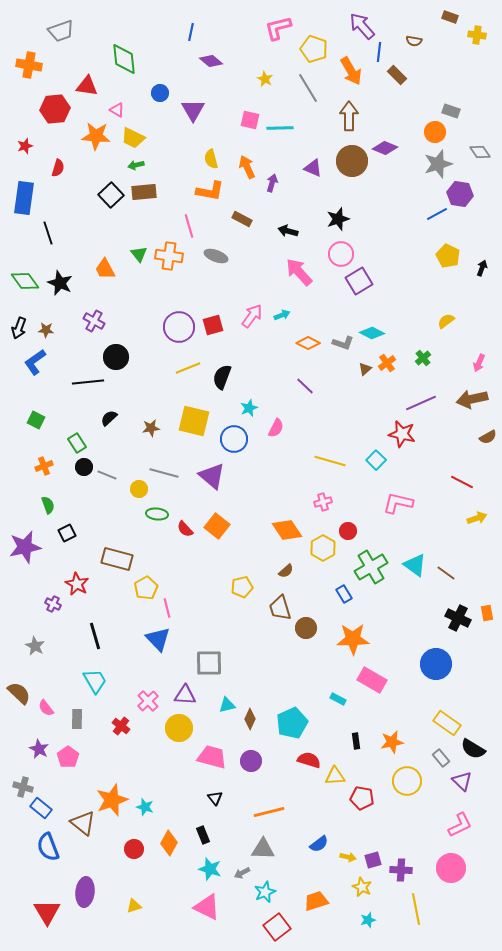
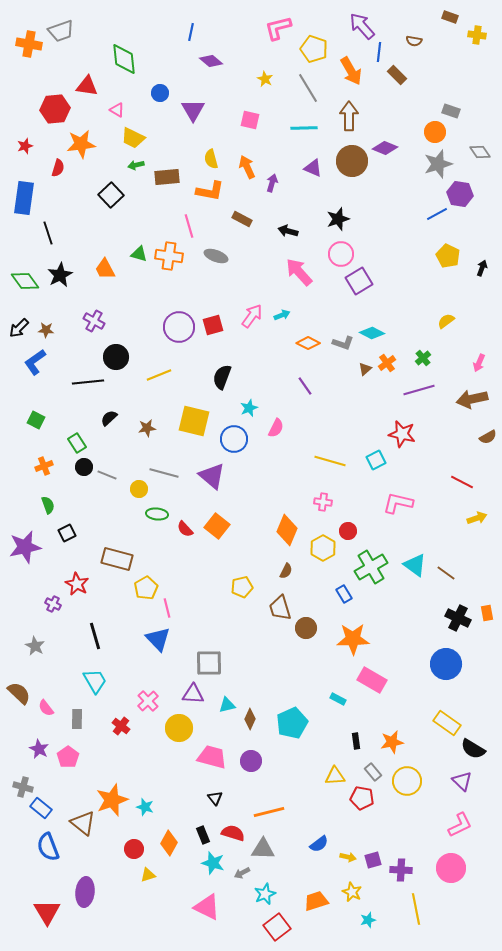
orange cross at (29, 65): moved 21 px up
cyan line at (280, 128): moved 24 px right
orange star at (96, 136): moved 15 px left, 8 px down; rotated 12 degrees counterclockwise
brown rectangle at (144, 192): moved 23 px right, 15 px up
green triangle at (139, 254): rotated 36 degrees counterclockwise
black star at (60, 283): moved 8 px up; rotated 20 degrees clockwise
black arrow at (19, 328): rotated 25 degrees clockwise
yellow line at (188, 368): moved 29 px left, 7 px down
purple line at (305, 386): rotated 12 degrees clockwise
purple line at (421, 403): moved 2 px left, 13 px up; rotated 8 degrees clockwise
brown star at (151, 428): moved 4 px left
cyan square at (376, 460): rotated 18 degrees clockwise
pink cross at (323, 502): rotated 24 degrees clockwise
orange diamond at (287, 530): rotated 56 degrees clockwise
brown semicircle at (286, 571): rotated 21 degrees counterclockwise
blue circle at (436, 664): moved 10 px right
purple triangle at (185, 695): moved 8 px right, 1 px up
gray rectangle at (441, 758): moved 68 px left, 14 px down
red semicircle at (309, 760): moved 76 px left, 73 px down
cyan star at (210, 869): moved 3 px right, 6 px up
yellow star at (362, 887): moved 10 px left, 5 px down
cyan star at (265, 892): moved 2 px down
yellow triangle at (134, 906): moved 14 px right, 31 px up
